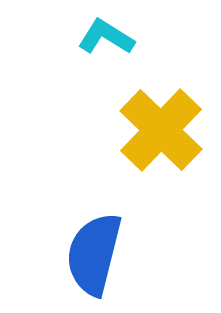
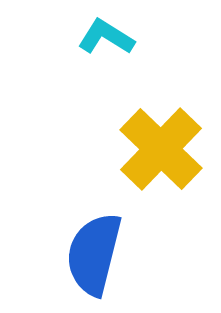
yellow cross: moved 19 px down
